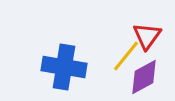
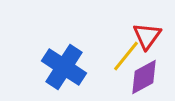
blue cross: rotated 24 degrees clockwise
